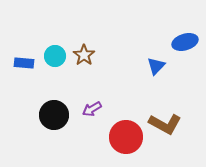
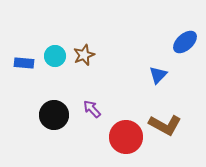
blue ellipse: rotated 25 degrees counterclockwise
brown star: rotated 15 degrees clockwise
blue triangle: moved 2 px right, 9 px down
purple arrow: rotated 78 degrees clockwise
brown L-shape: moved 1 px down
